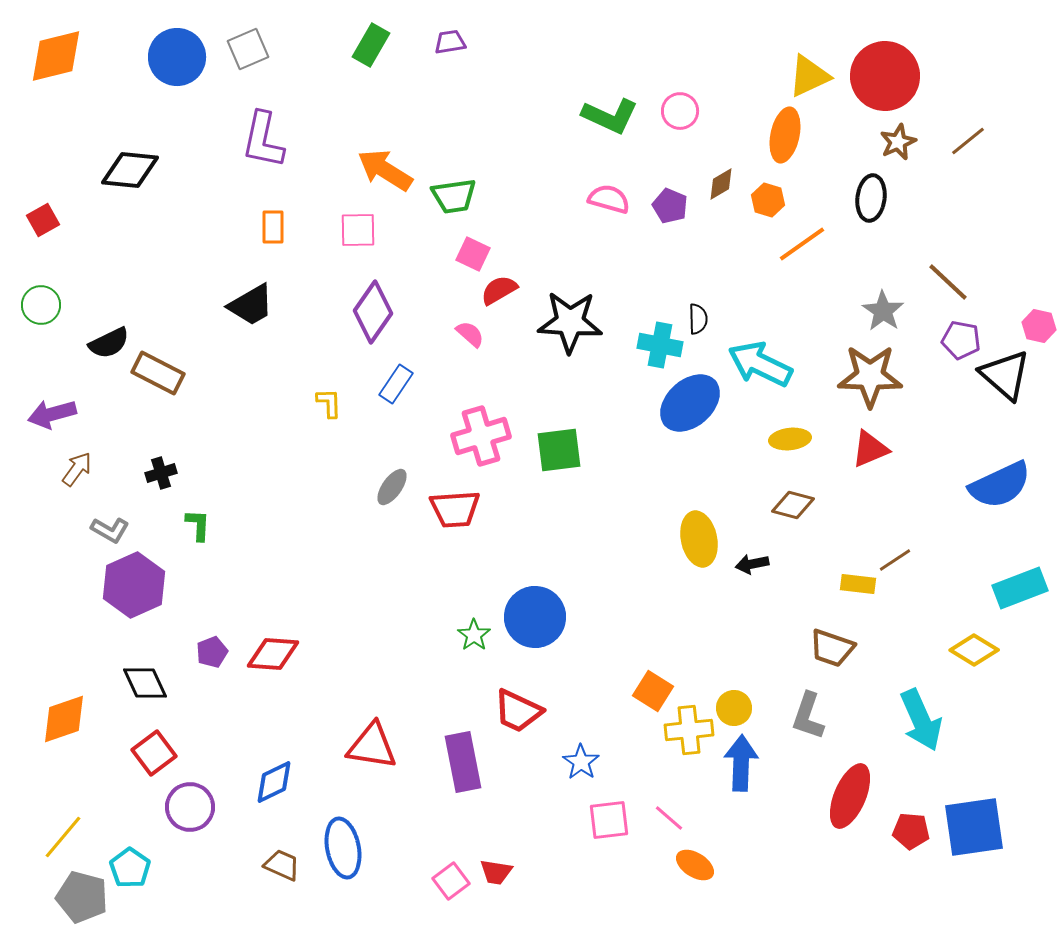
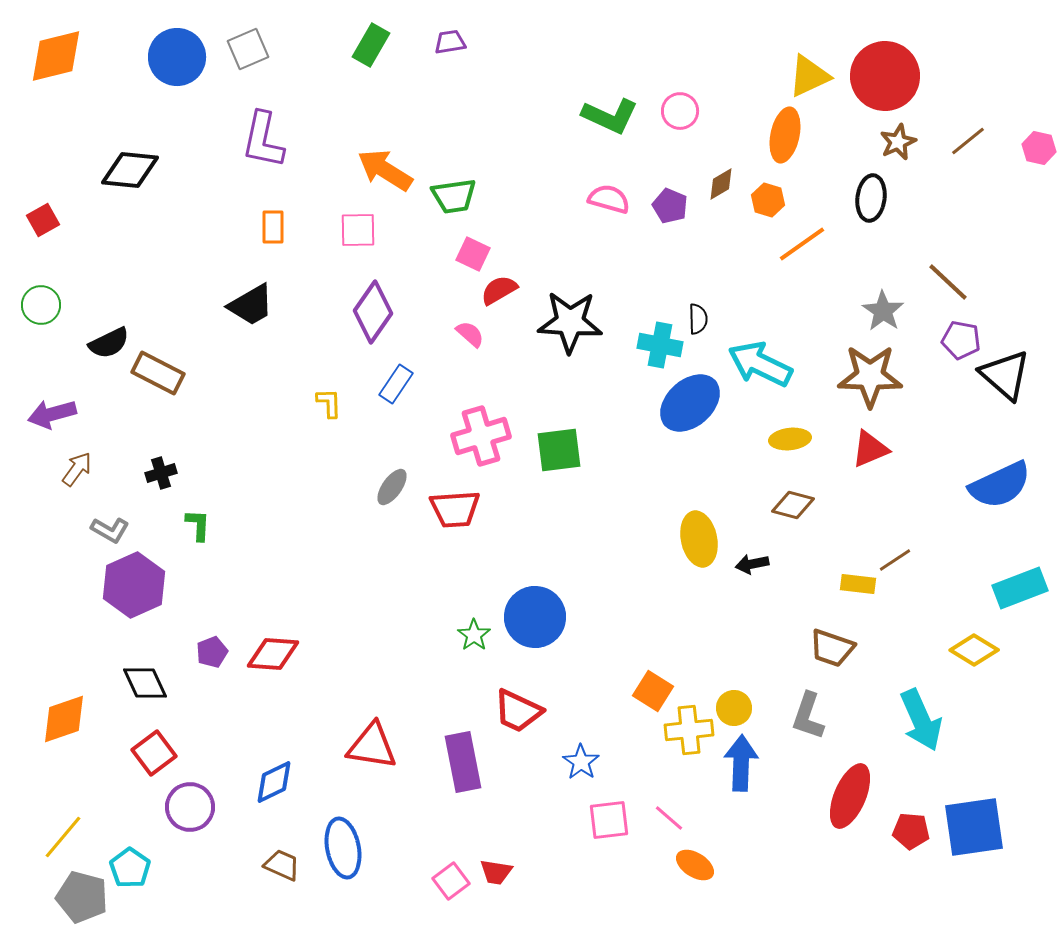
pink hexagon at (1039, 326): moved 178 px up
